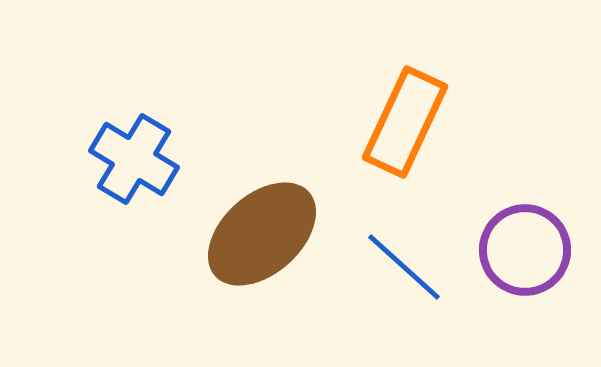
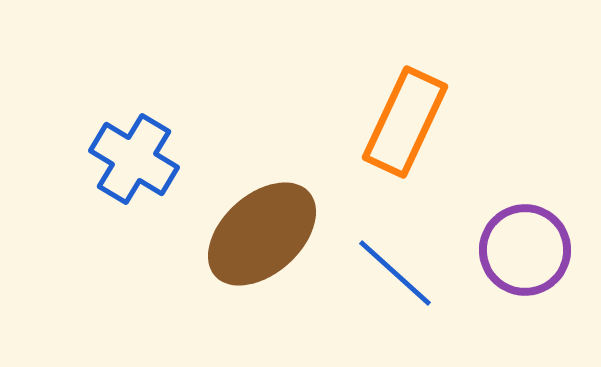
blue line: moved 9 px left, 6 px down
